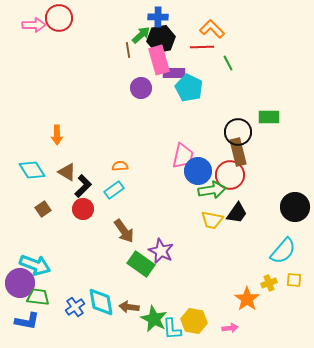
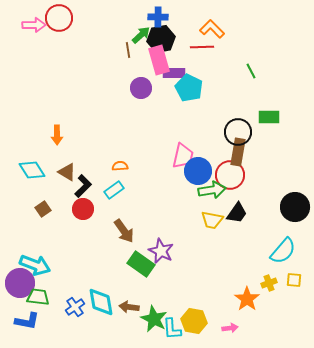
green line at (228, 63): moved 23 px right, 8 px down
brown rectangle at (238, 152): rotated 24 degrees clockwise
